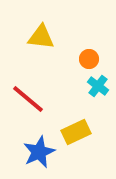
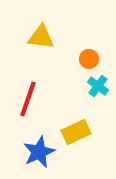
red line: rotated 69 degrees clockwise
